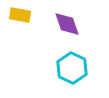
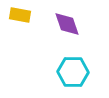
cyan hexagon: moved 1 px right, 4 px down; rotated 24 degrees counterclockwise
